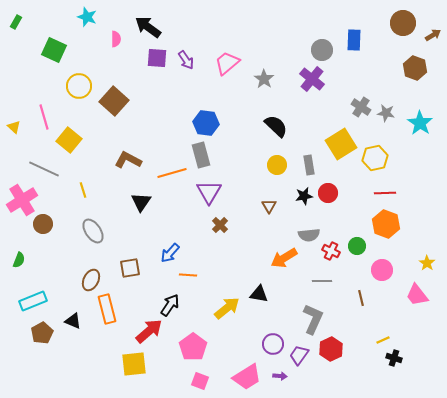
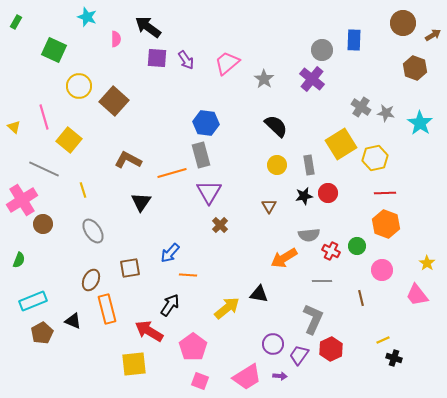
red arrow at (149, 331): rotated 108 degrees counterclockwise
